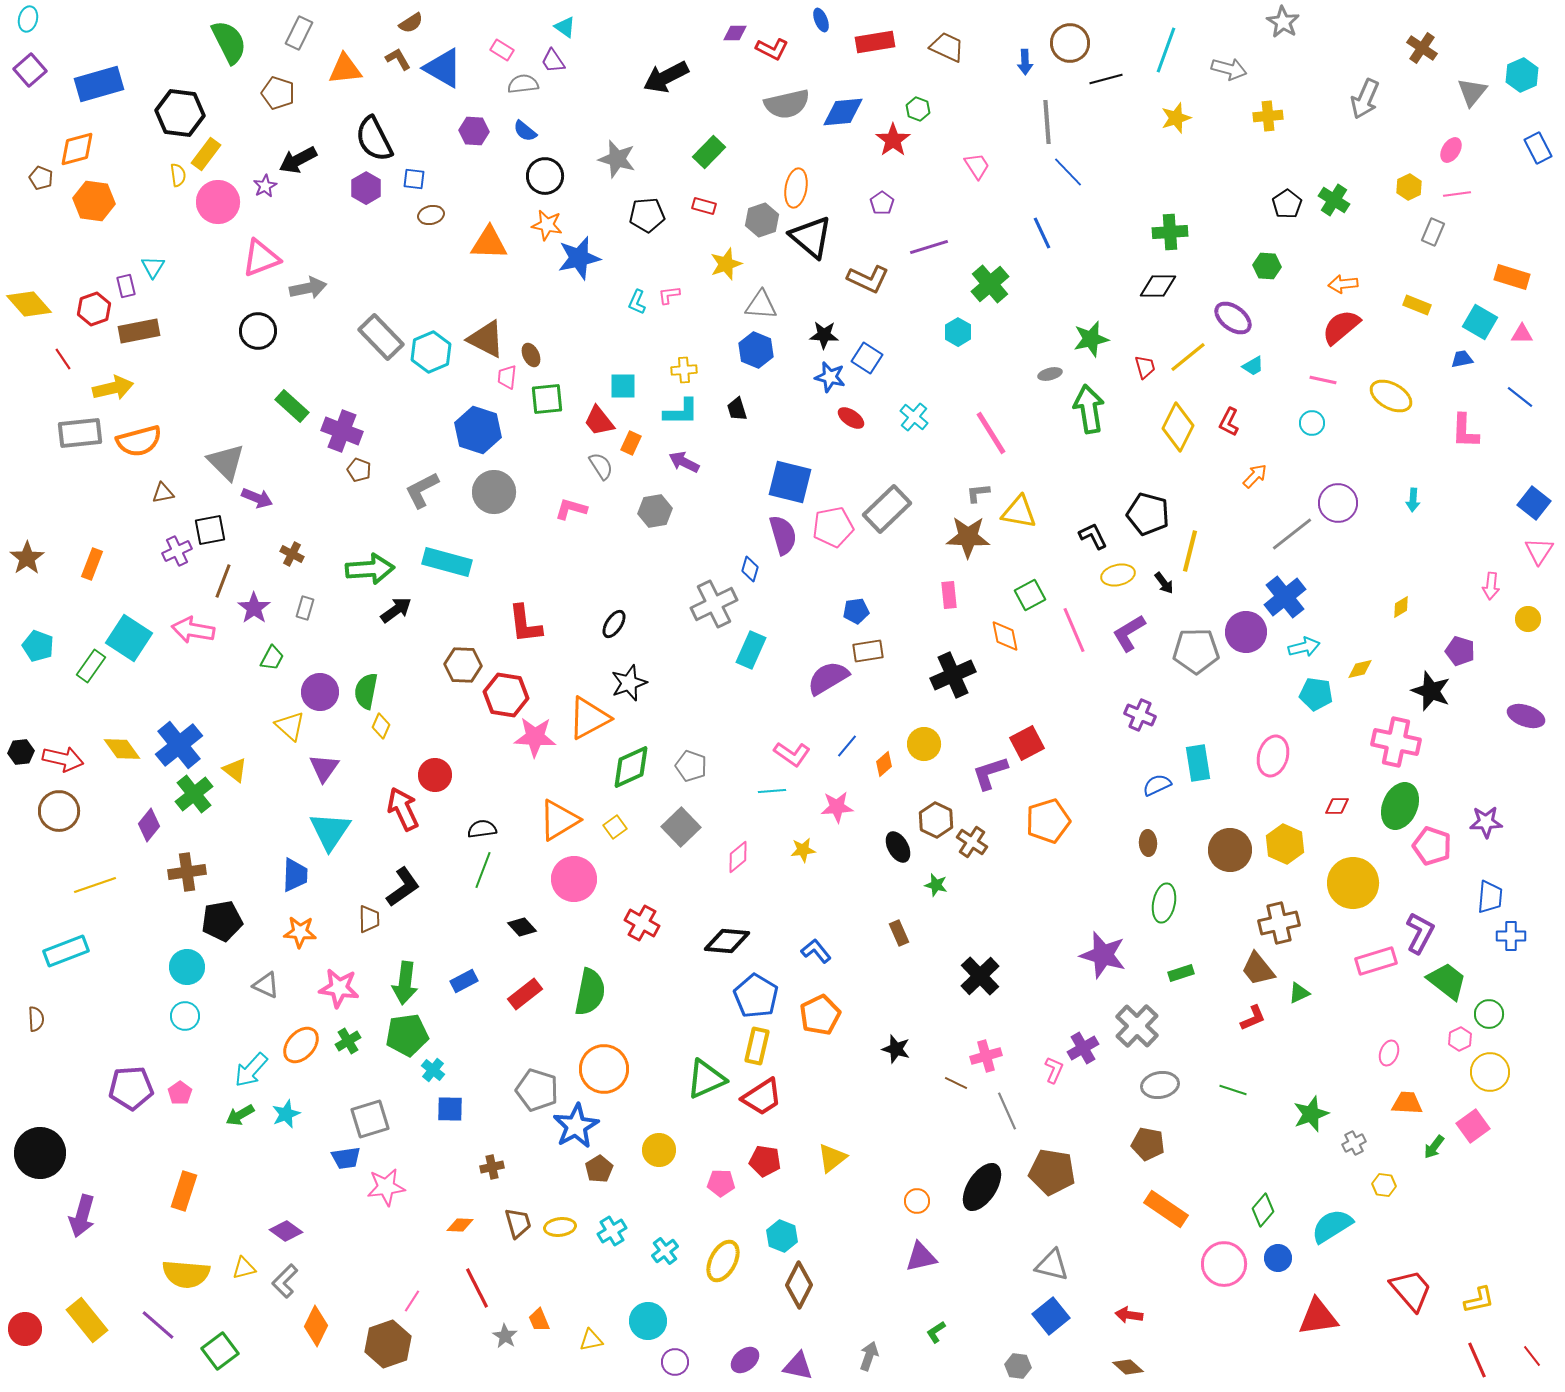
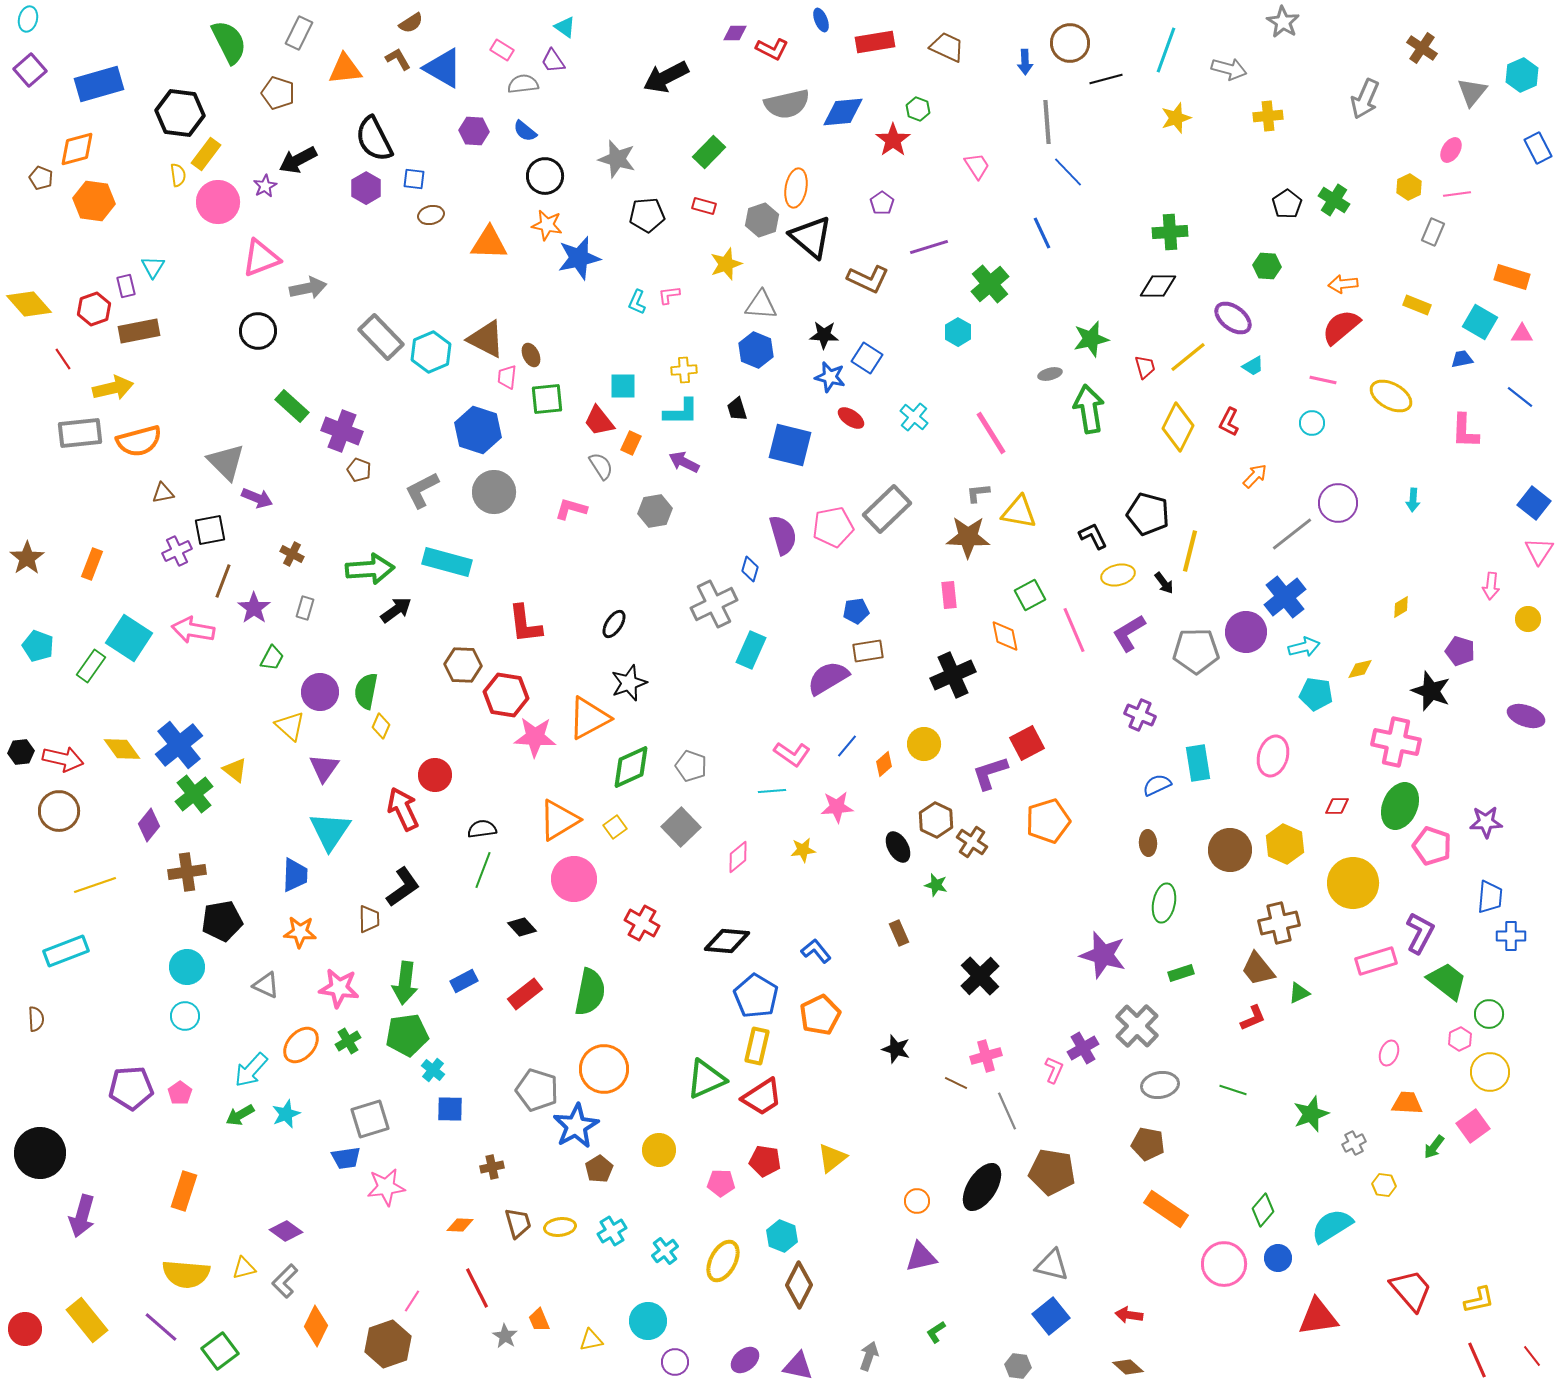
blue square at (790, 482): moved 37 px up
purple line at (158, 1325): moved 3 px right, 2 px down
